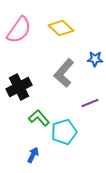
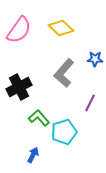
purple line: rotated 42 degrees counterclockwise
